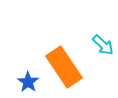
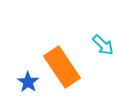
orange rectangle: moved 2 px left
